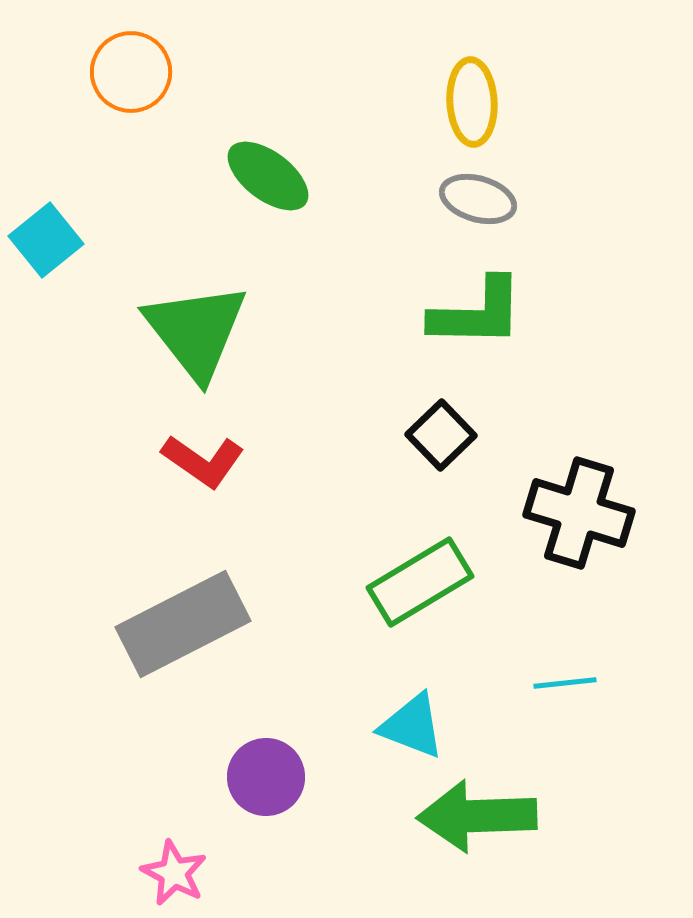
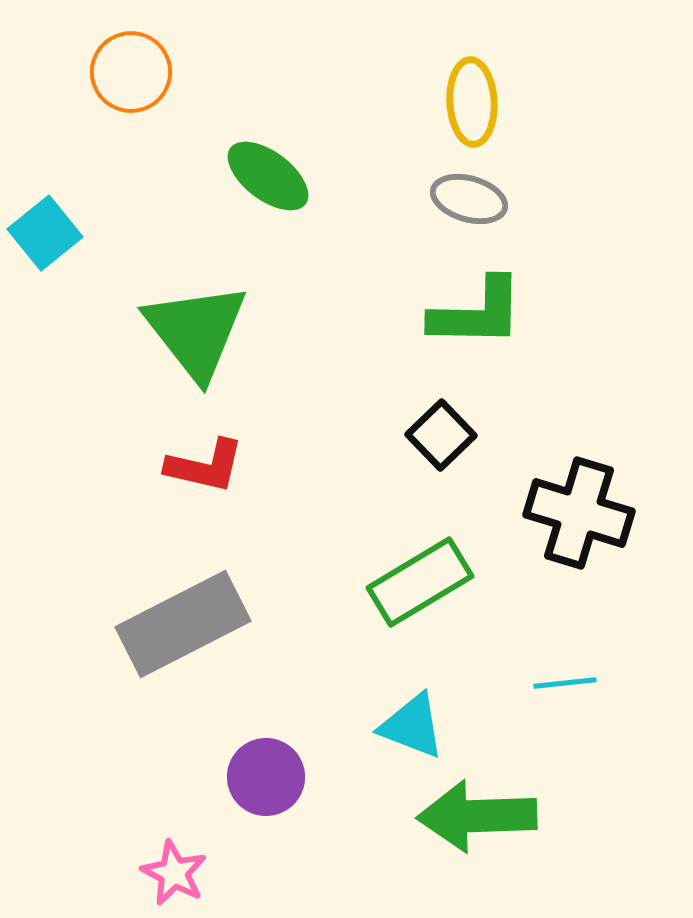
gray ellipse: moved 9 px left
cyan square: moved 1 px left, 7 px up
red L-shape: moved 2 px right, 5 px down; rotated 22 degrees counterclockwise
